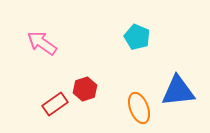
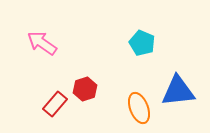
cyan pentagon: moved 5 px right, 6 px down
red rectangle: rotated 15 degrees counterclockwise
